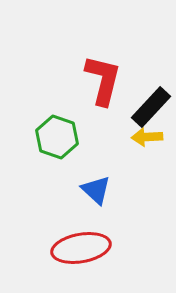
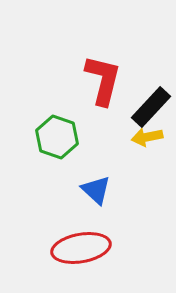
yellow arrow: rotated 8 degrees counterclockwise
